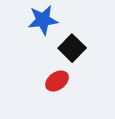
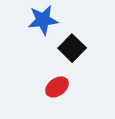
red ellipse: moved 6 px down
